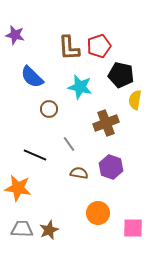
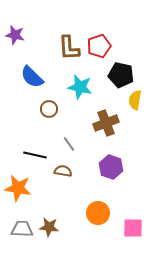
black line: rotated 10 degrees counterclockwise
brown semicircle: moved 16 px left, 2 px up
brown star: moved 3 px up; rotated 30 degrees clockwise
